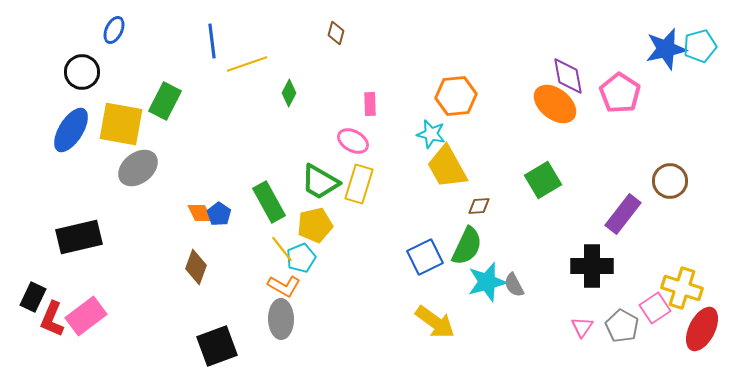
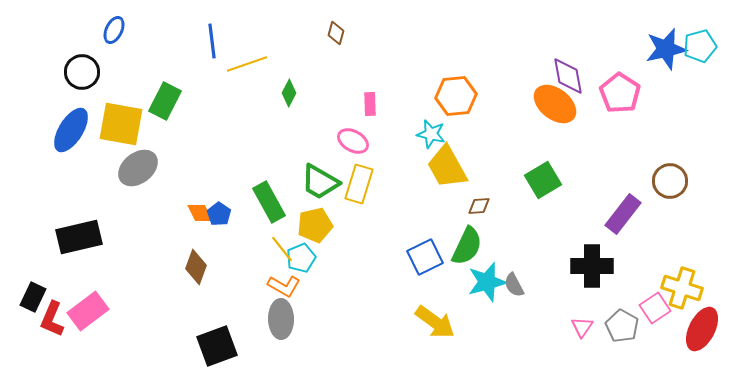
pink rectangle at (86, 316): moved 2 px right, 5 px up
